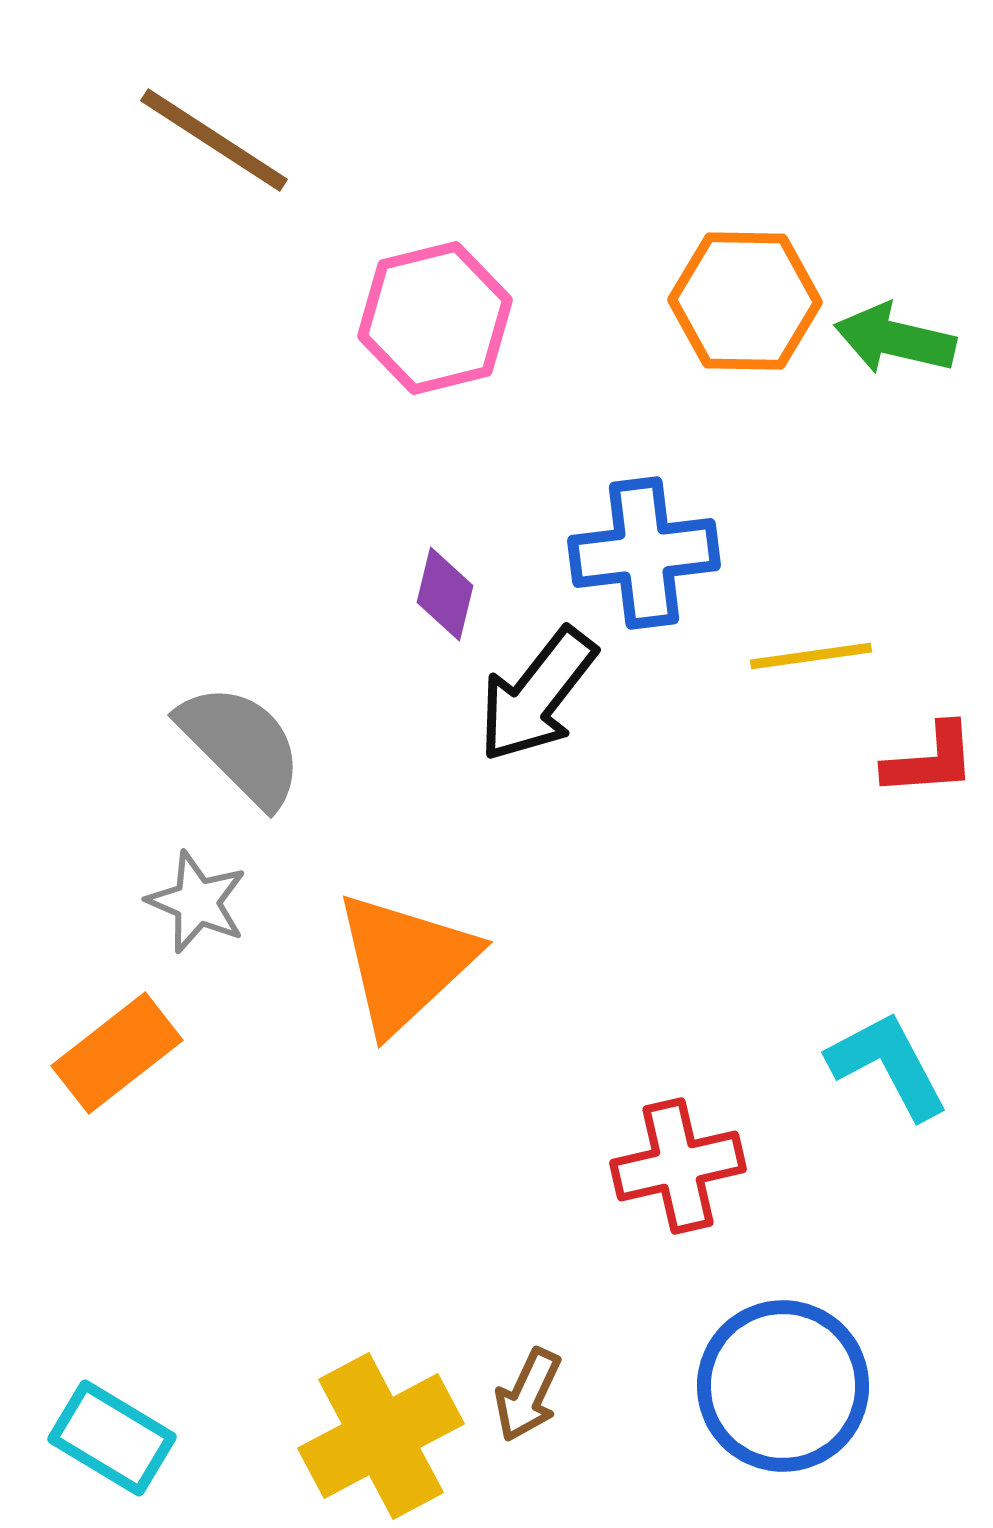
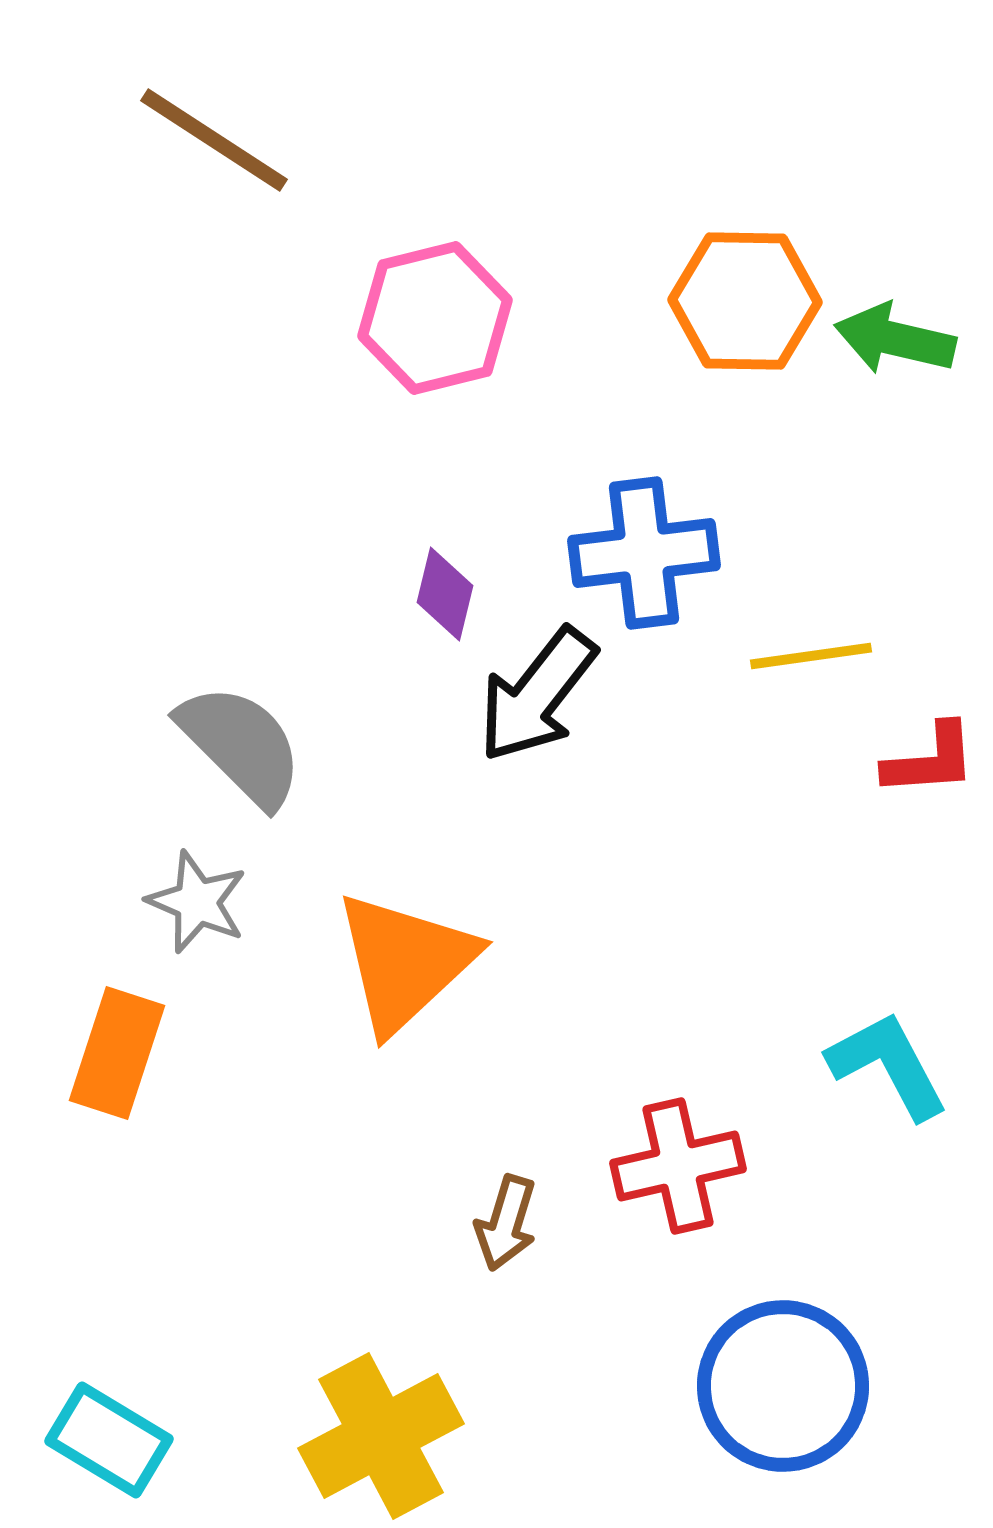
orange rectangle: rotated 34 degrees counterclockwise
brown arrow: moved 22 px left, 172 px up; rotated 8 degrees counterclockwise
cyan rectangle: moved 3 px left, 2 px down
